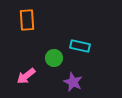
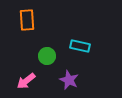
green circle: moved 7 px left, 2 px up
pink arrow: moved 5 px down
purple star: moved 4 px left, 2 px up
